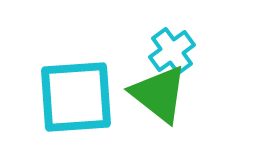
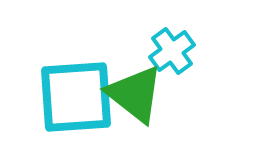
green triangle: moved 24 px left
